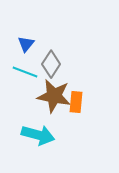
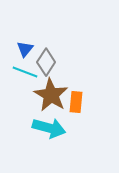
blue triangle: moved 1 px left, 5 px down
gray diamond: moved 5 px left, 2 px up
brown star: moved 3 px left, 1 px up; rotated 20 degrees clockwise
cyan arrow: moved 11 px right, 7 px up
